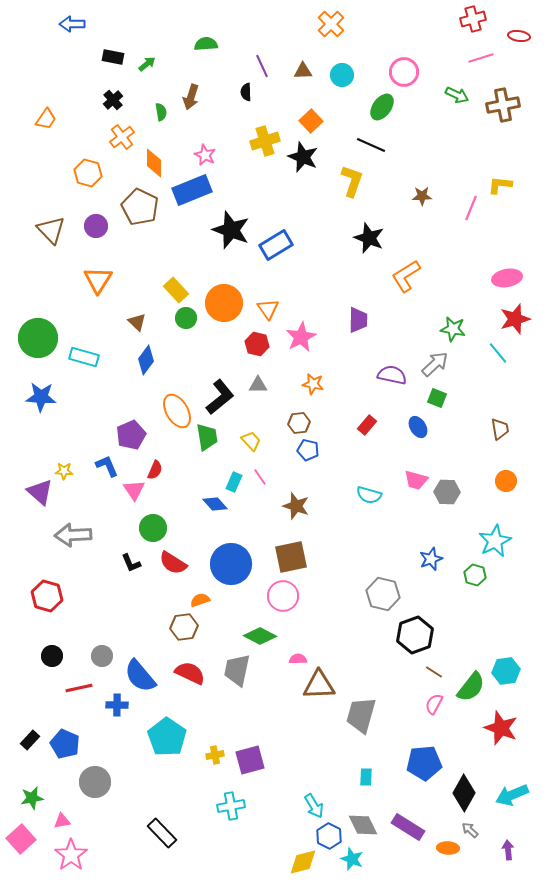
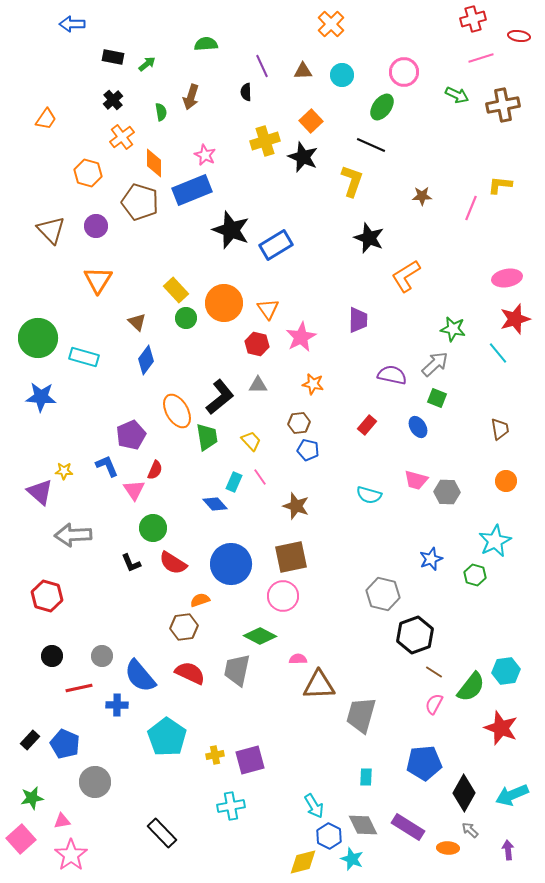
brown pentagon at (140, 207): moved 5 px up; rotated 9 degrees counterclockwise
